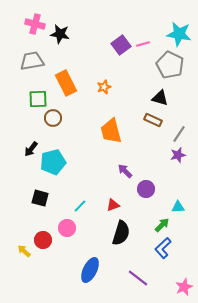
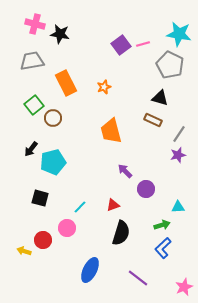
green square: moved 4 px left, 6 px down; rotated 36 degrees counterclockwise
cyan line: moved 1 px down
green arrow: rotated 28 degrees clockwise
yellow arrow: rotated 24 degrees counterclockwise
